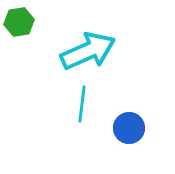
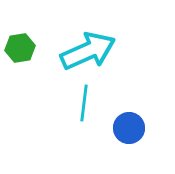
green hexagon: moved 1 px right, 26 px down
cyan line: moved 2 px right, 1 px up
